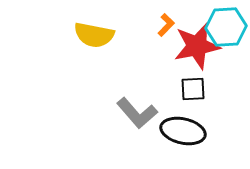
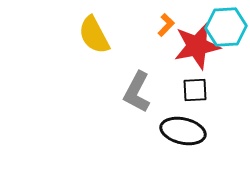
yellow semicircle: rotated 51 degrees clockwise
black square: moved 2 px right, 1 px down
gray L-shape: moved 21 px up; rotated 69 degrees clockwise
